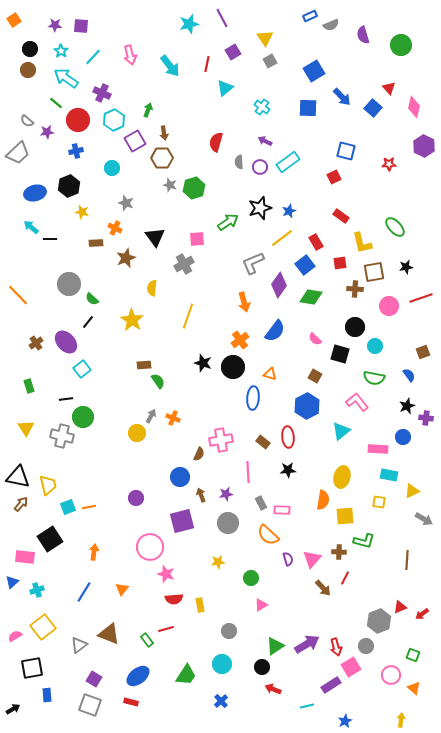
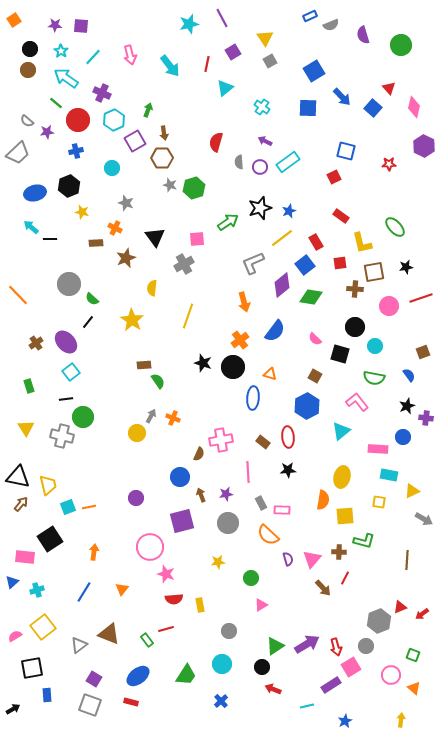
purple diamond at (279, 285): moved 3 px right; rotated 15 degrees clockwise
cyan square at (82, 369): moved 11 px left, 3 px down
